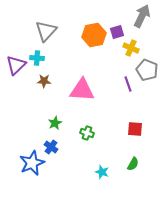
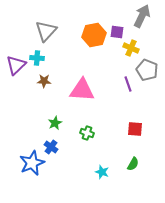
purple square: rotated 24 degrees clockwise
